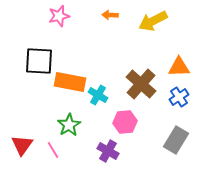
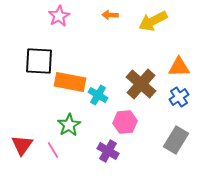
pink star: rotated 15 degrees counterclockwise
